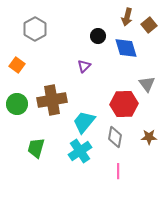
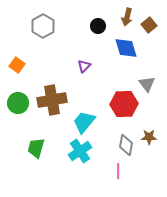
gray hexagon: moved 8 px right, 3 px up
black circle: moved 10 px up
green circle: moved 1 px right, 1 px up
gray diamond: moved 11 px right, 8 px down
